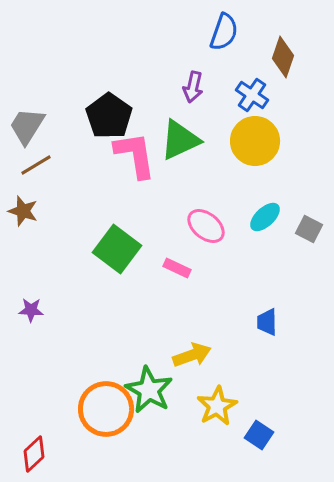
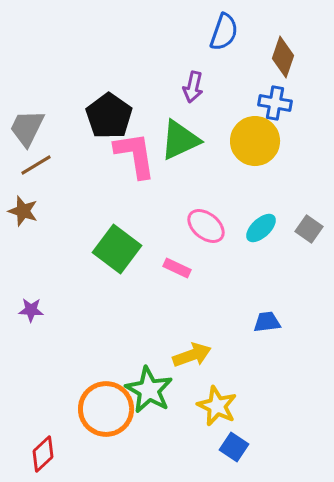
blue cross: moved 23 px right, 8 px down; rotated 24 degrees counterclockwise
gray trapezoid: moved 2 px down; rotated 6 degrees counterclockwise
cyan ellipse: moved 4 px left, 11 px down
gray square: rotated 8 degrees clockwise
blue trapezoid: rotated 84 degrees clockwise
yellow star: rotated 18 degrees counterclockwise
blue square: moved 25 px left, 12 px down
red diamond: moved 9 px right
